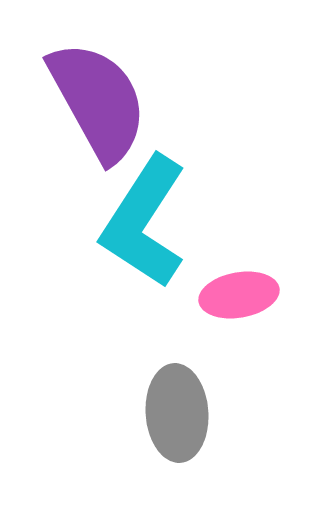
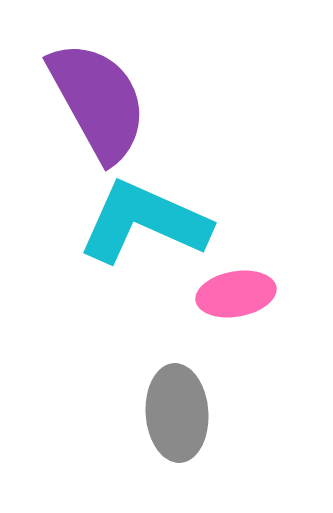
cyan L-shape: rotated 81 degrees clockwise
pink ellipse: moved 3 px left, 1 px up
